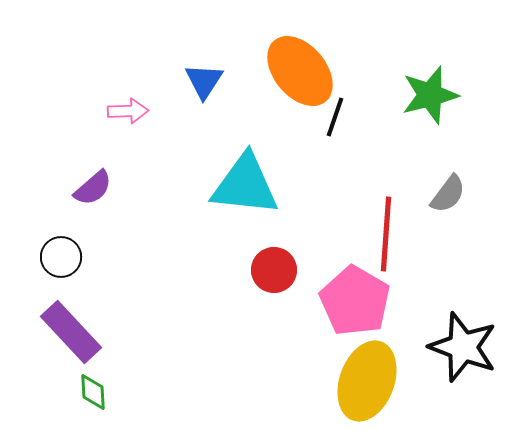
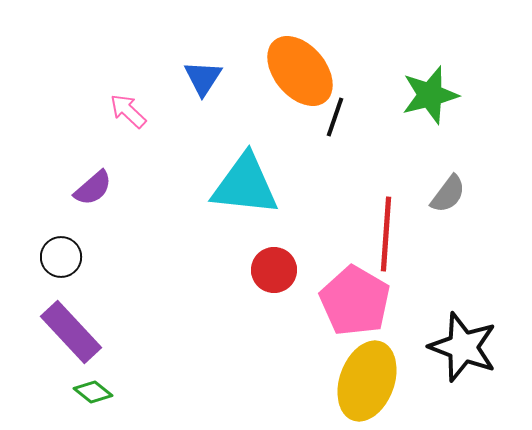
blue triangle: moved 1 px left, 3 px up
pink arrow: rotated 135 degrees counterclockwise
green diamond: rotated 48 degrees counterclockwise
